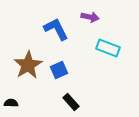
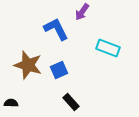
purple arrow: moved 8 px left, 5 px up; rotated 114 degrees clockwise
brown star: rotated 24 degrees counterclockwise
